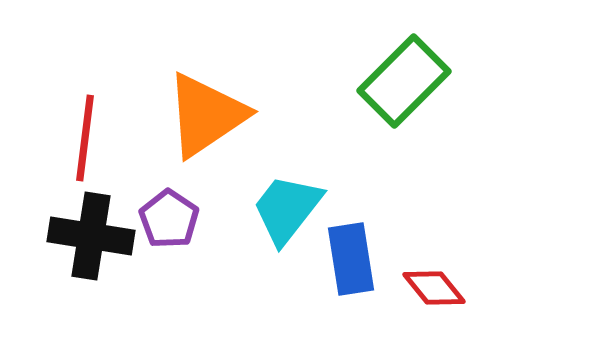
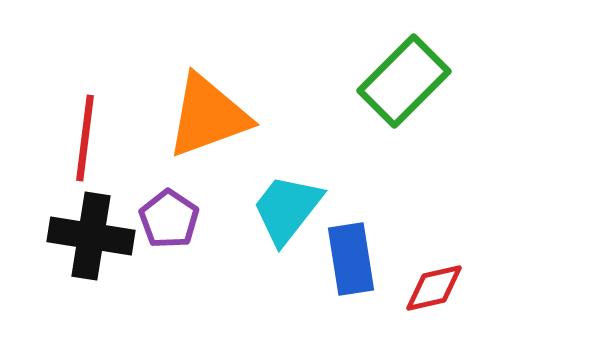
orange triangle: moved 2 px right, 1 px down; rotated 14 degrees clockwise
red diamond: rotated 64 degrees counterclockwise
